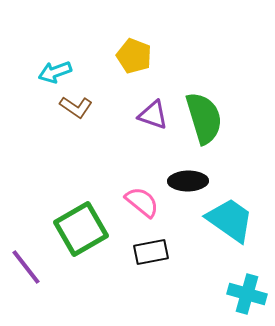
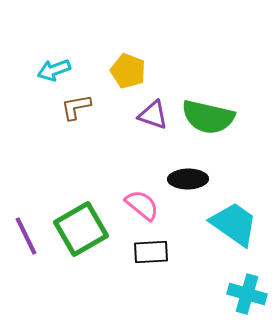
yellow pentagon: moved 6 px left, 15 px down
cyan arrow: moved 1 px left, 2 px up
brown L-shape: rotated 136 degrees clockwise
green semicircle: moved 4 px right, 1 px up; rotated 120 degrees clockwise
black ellipse: moved 2 px up
pink semicircle: moved 3 px down
cyan trapezoid: moved 4 px right, 4 px down
black rectangle: rotated 8 degrees clockwise
purple line: moved 31 px up; rotated 12 degrees clockwise
